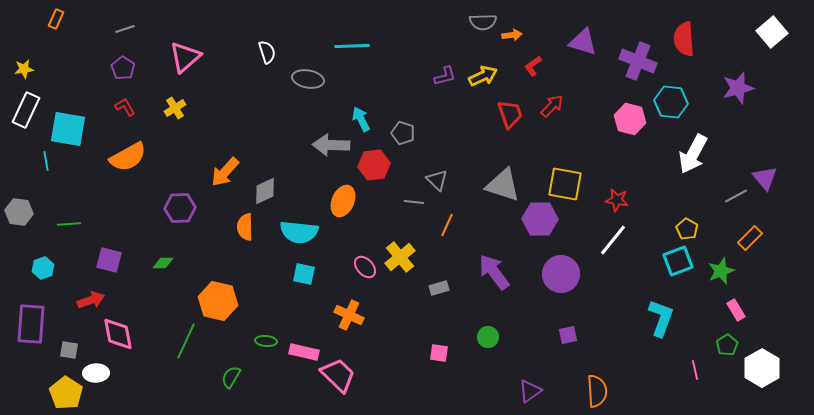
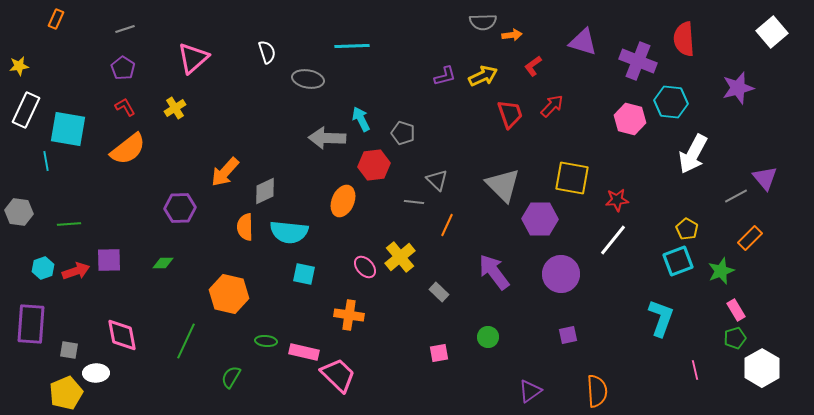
pink triangle at (185, 57): moved 8 px right, 1 px down
yellow star at (24, 69): moved 5 px left, 3 px up
gray arrow at (331, 145): moved 4 px left, 7 px up
orange semicircle at (128, 157): moved 8 px up; rotated 9 degrees counterclockwise
yellow square at (565, 184): moved 7 px right, 6 px up
gray triangle at (503, 185): rotated 27 degrees clockwise
red star at (617, 200): rotated 15 degrees counterclockwise
cyan semicircle at (299, 232): moved 10 px left
purple square at (109, 260): rotated 16 degrees counterclockwise
gray rectangle at (439, 288): moved 4 px down; rotated 60 degrees clockwise
red arrow at (91, 300): moved 15 px left, 29 px up
orange hexagon at (218, 301): moved 11 px right, 7 px up
orange cross at (349, 315): rotated 16 degrees counterclockwise
pink diamond at (118, 334): moved 4 px right, 1 px down
green pentagon at (727, 345): moved 8 px right, 7 px up; rotated 15 degrees clockwise
pink square at (439, 353): rotated 18 degrees counterclockwise
yellow pentagon at (66, 393): rotated 16 degrees clockwise
